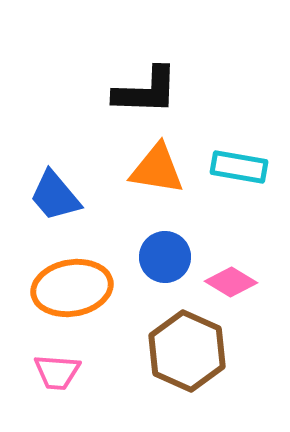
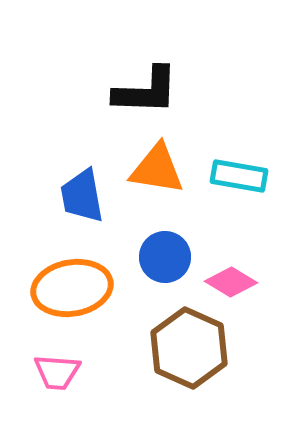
cyan rectangle: moved 9 px down
blue trapezoid: moved 27 px right; rotated 30 degrees clockwise
brown hexagon: moved 2 px right, 3 px up
